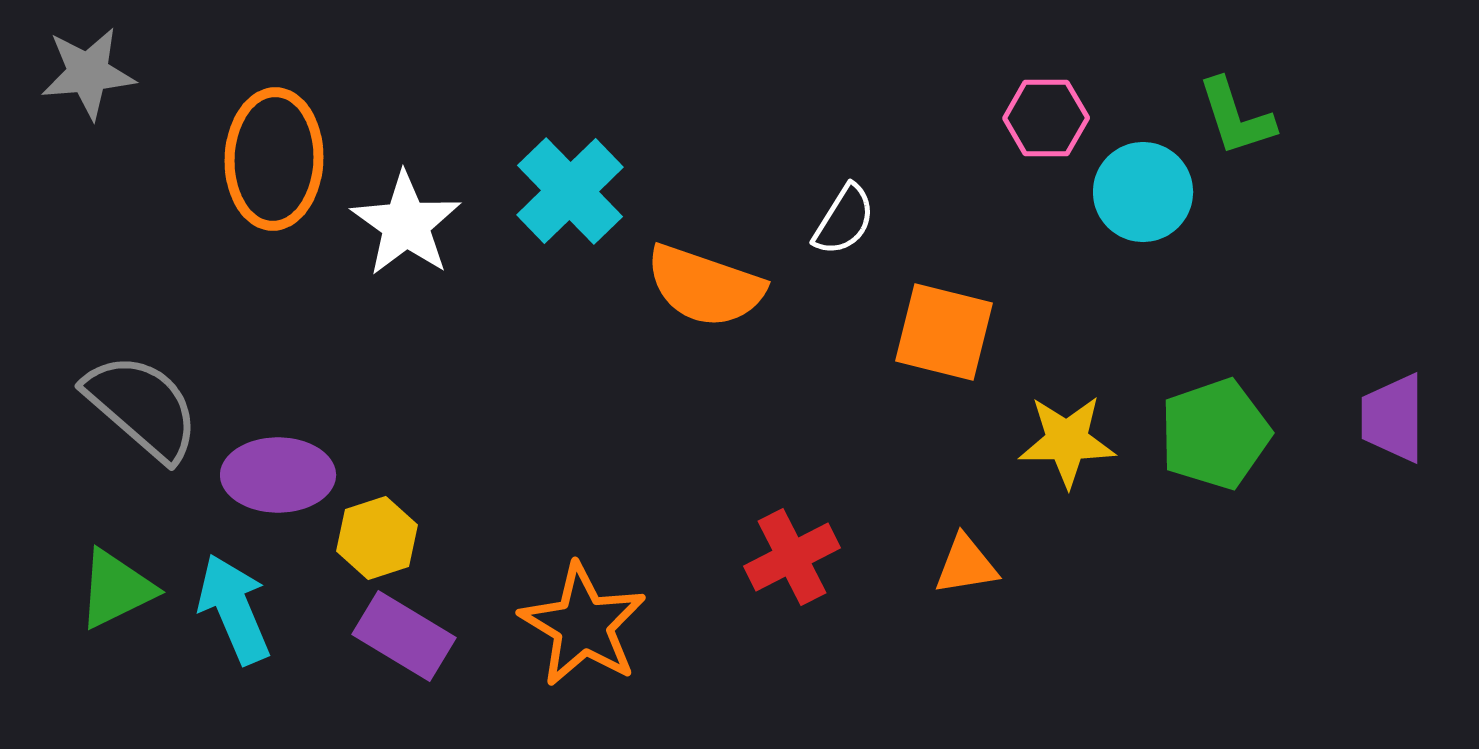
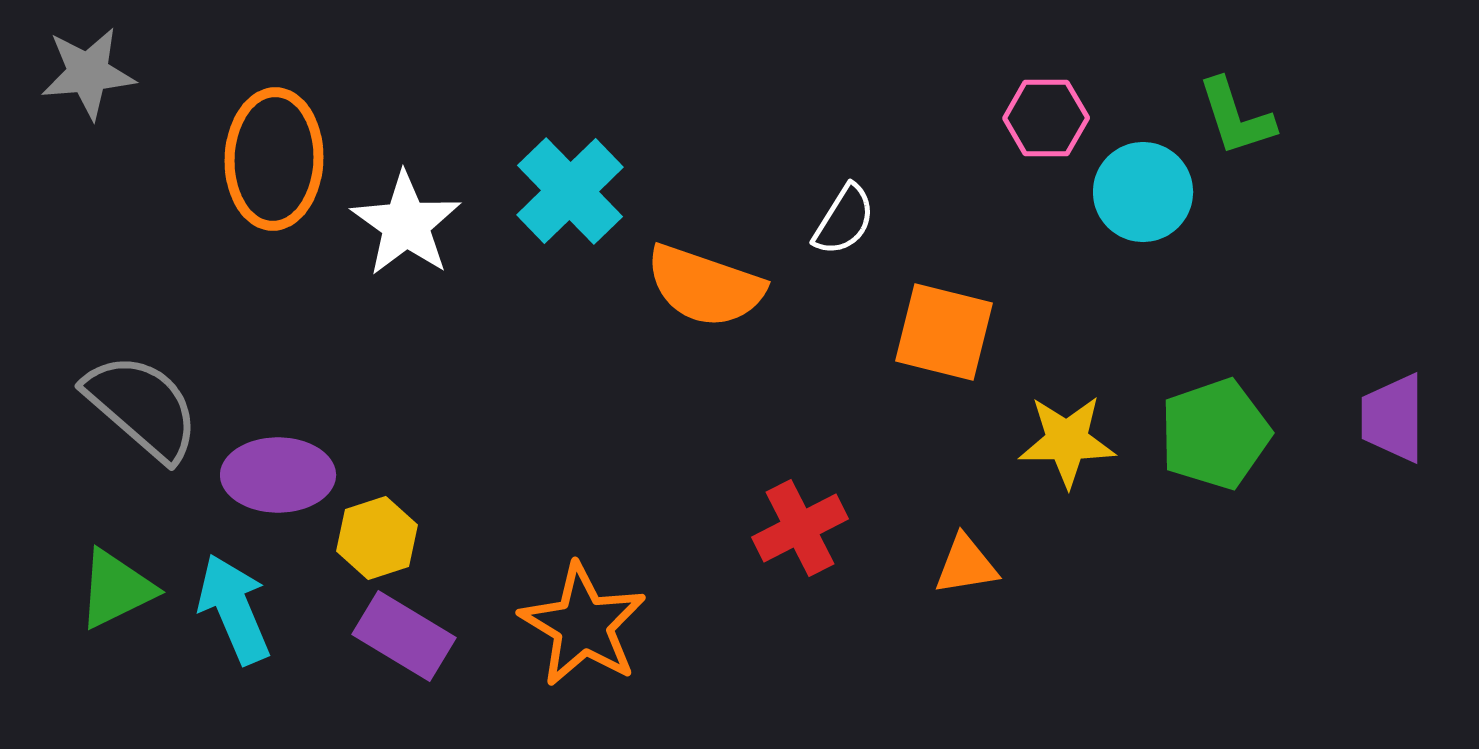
red cross: moved 8 px right, 29 px up
